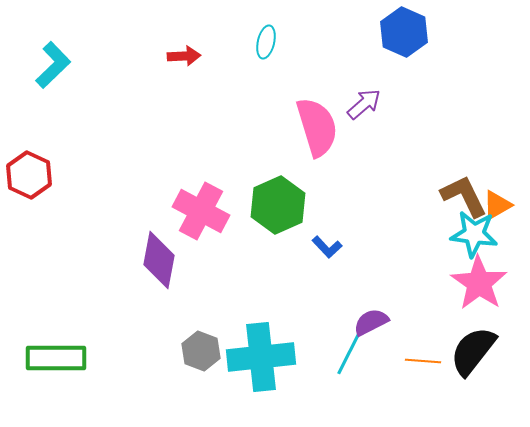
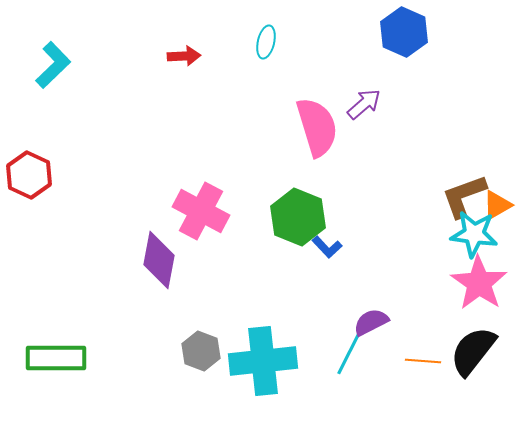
brown L-shape: rotated 84 degrees counterclockwise
green hexagon: moved 20 px right, 12 px down; rotated 14 degrees counterclockwise
cyan cross: moved 2 px right, 4 px down
